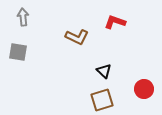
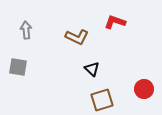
gray arrow: moved 3 px right, 13 px down
gray square: moved 15 px down
black triangle: moved 12 px left, 2 px up
